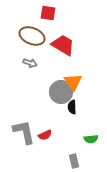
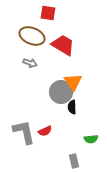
red semicircle: moved 4 px up
